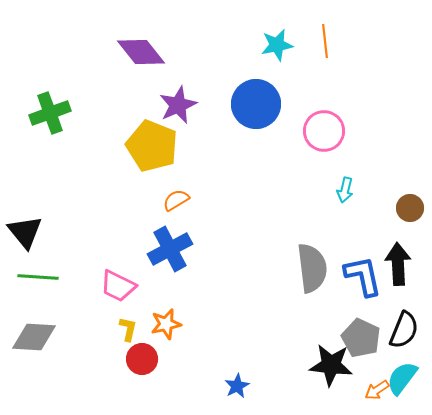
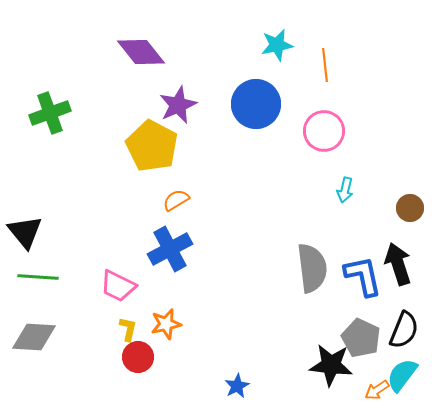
orange line: moved 24 px down
yellow pentagon: rotated 6 degrees clockwise
black arrow: rotated 15 degrees counterclockwise
red circle: moved 4 px left, 2 px up
cyan semicircle: moved 3 px up
